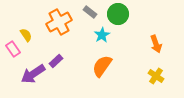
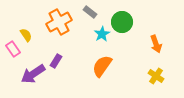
green circle: moved 4 px right, 8 px down
cyan star: moved 1 px up
purple rectangle: rotated 16 degrees counterclockwise
